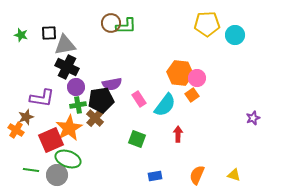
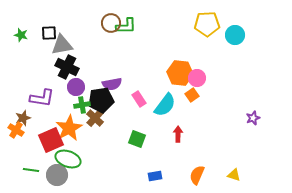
gray triangle: moved 3 px left
green cross: moved 4 px right
brown star: moved 3 px left, 1 px down
